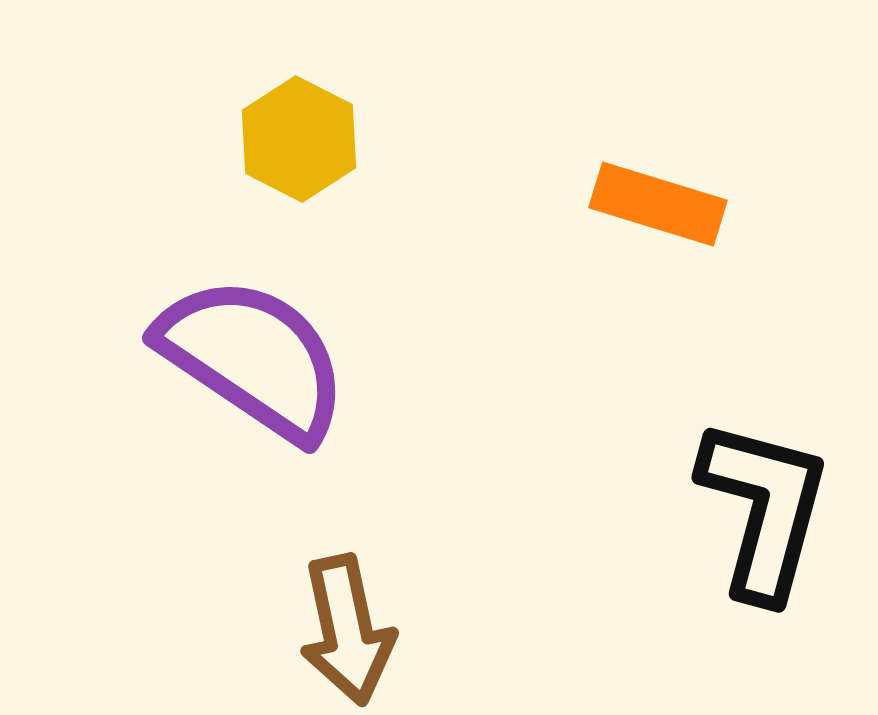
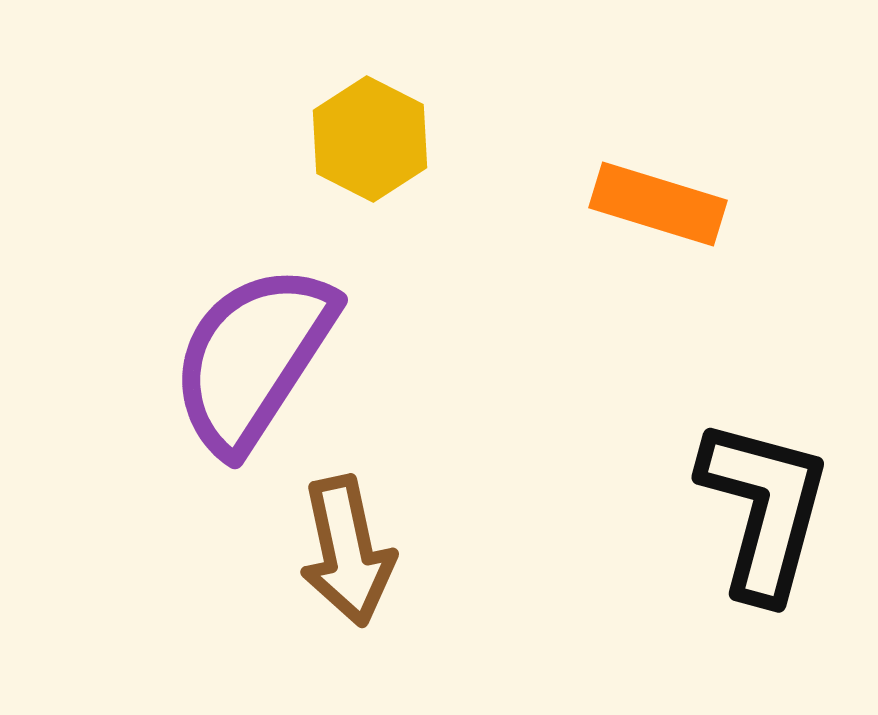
yellow hexagon: moved 71 px right
purple semicircle: rotated 91 degrees counterclockwise
brown arrow: moved 79 px up
